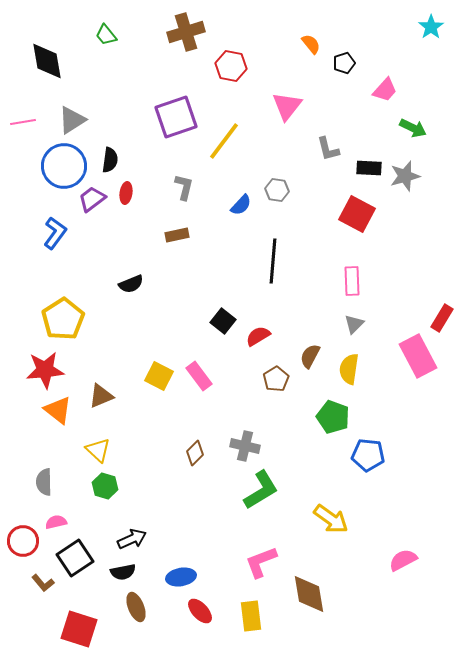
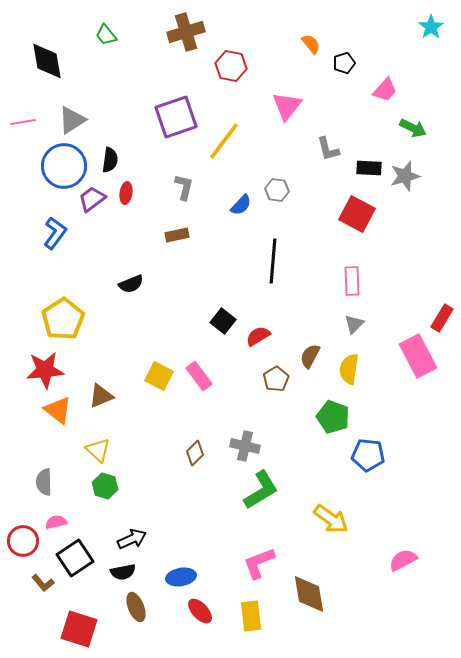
pink L-shape at (261, 562): moved 2 px left, 1 px down
